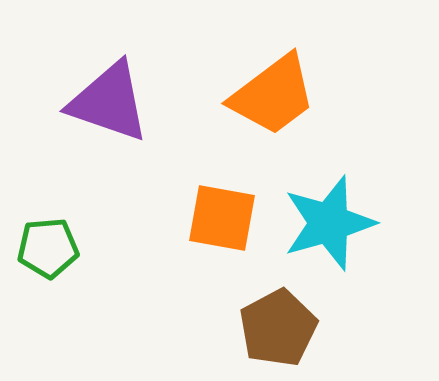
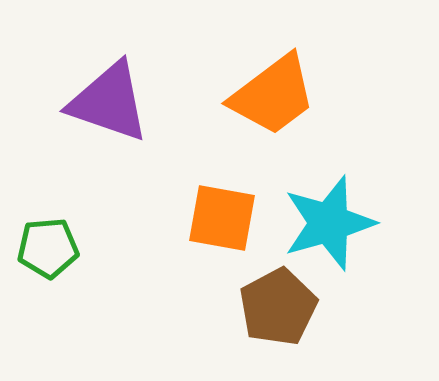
brown pentagon: moved 21 px up
